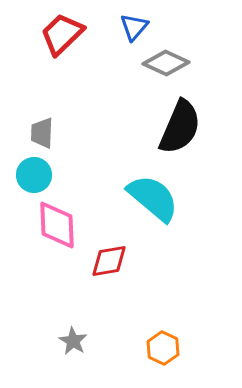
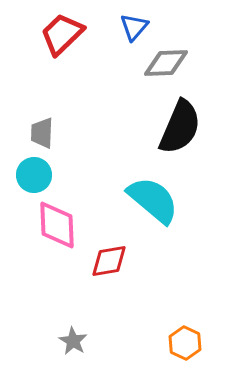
gray diamond: rotated 27 degrees counterclockwise
cyan semicircle: moved 2 px down
orange hexagon: moved 22 px right, 5 px up
